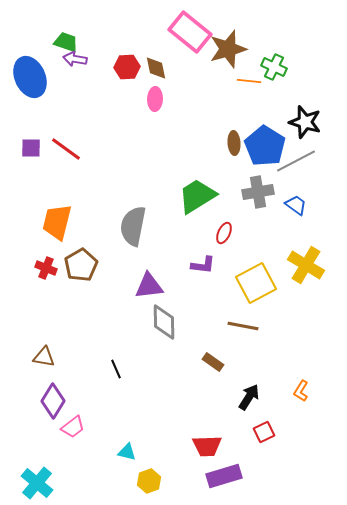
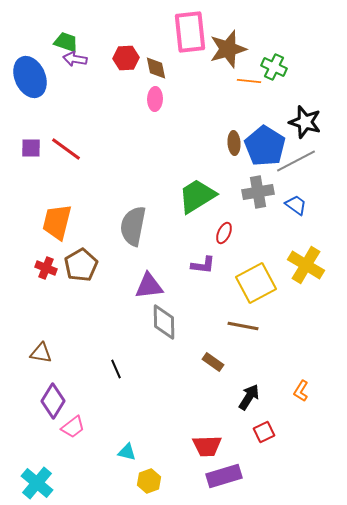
pink rectangle at (190, 32): rotated 45 degrees clockwise
red hexagon at (127, 67): moved 1 px left, 9 px up
brown triangle at (44, 357): moved 3 px left, 4 px up
